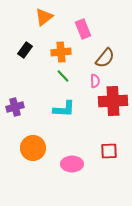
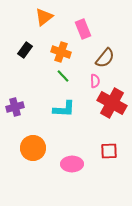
orange cross: rotated 24 degrees clockwise
red cross: moved 1 px left, 2 px down; rotated 32 degrees clockwise
